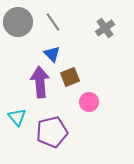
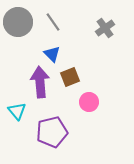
cyan triangle: moved 6 px up
